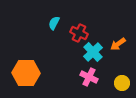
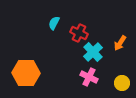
orange arrow: moved 2 px right, 1 px up; rotated 21 degrees counterclockwise
